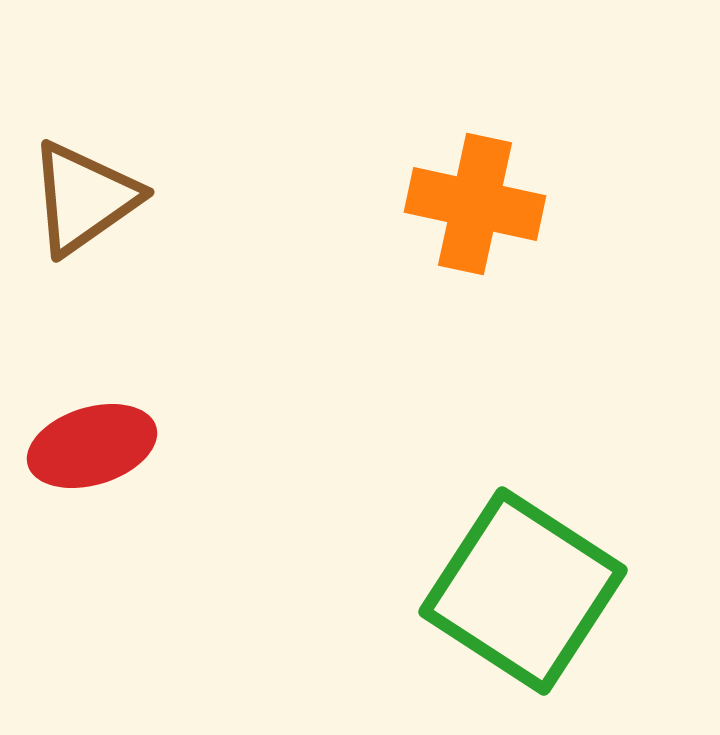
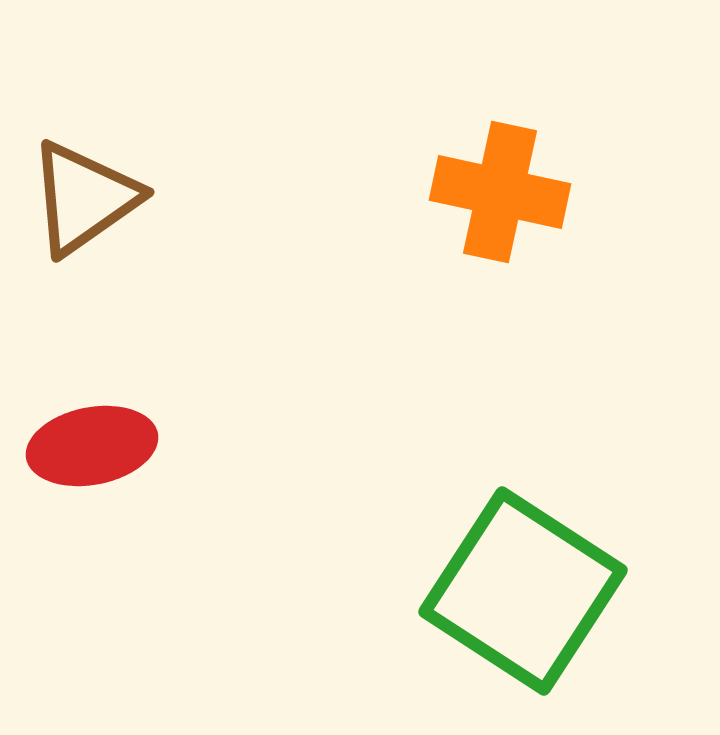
orange cross: moved 25 px right, 12 px up
red ellipse: rotated 6 degrees clockwise
